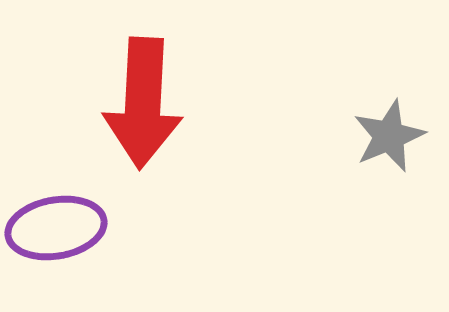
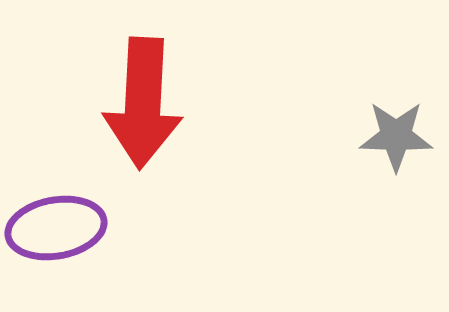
gray star: moved 7 px right; rotated 24 degrees clockwise
